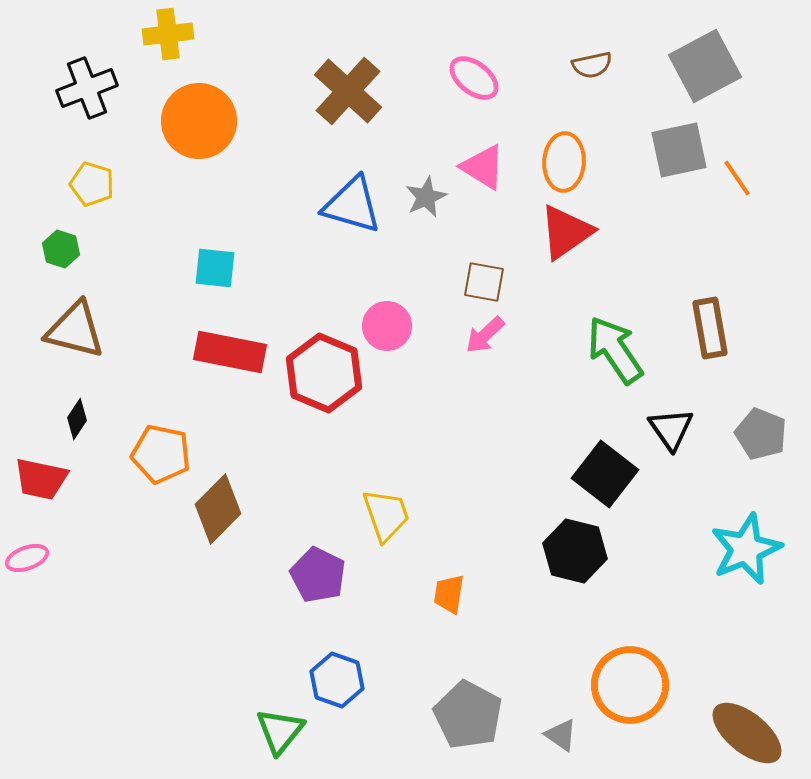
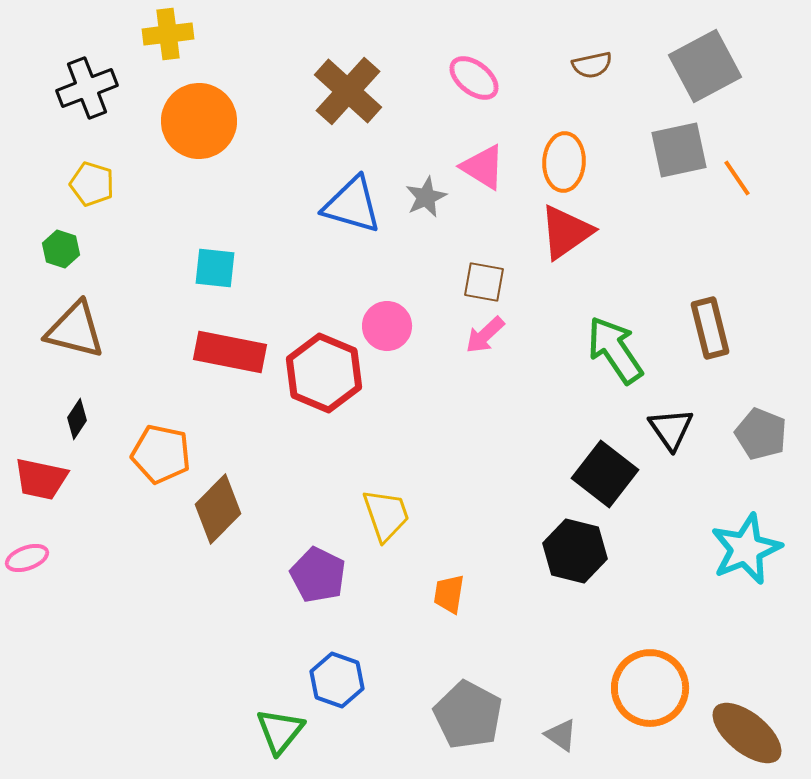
brown rectangle at (710, 328): rotated 4 degrees counterclockwise
orange circle at (630, 685): moved 20 px right, 3 px down
